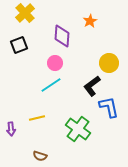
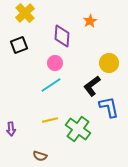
yellow line: moved 13 px right, 2 px down
